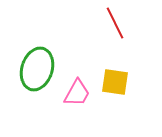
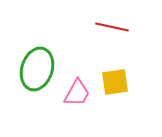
red line: moved 3 px left, 4 px down; rotated 52 degrees counterclockwise
yellow square: rotated 16 degrees counterclockwise
